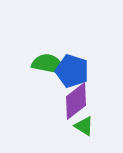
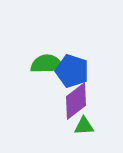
green semicircle: moved 1 px left; rotated 12 degrees counterclockwise
green triangle: rotated 35 degrees counterclockwise
